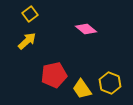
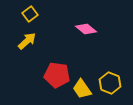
red pentagon: moved 3 px right; rotated 20 degrees clockwise
